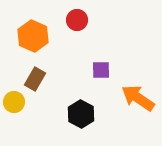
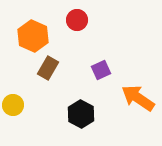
purple square: rotated 24 degrees counterclockwise
brown rectangle: moved 13 px right, 11 px up
yellow circle: moved 1 px left, 3 px down
